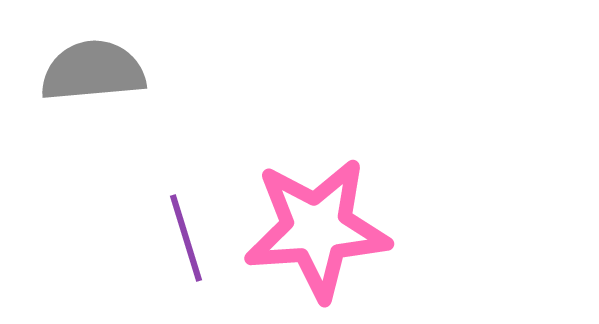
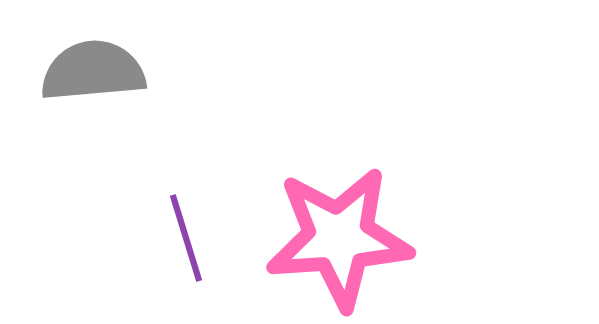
pink star: moved 22 px right, 9 px down
